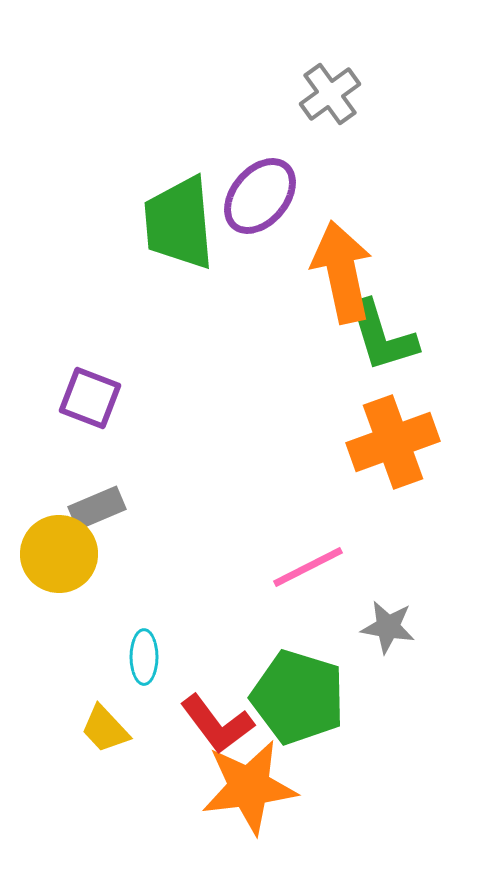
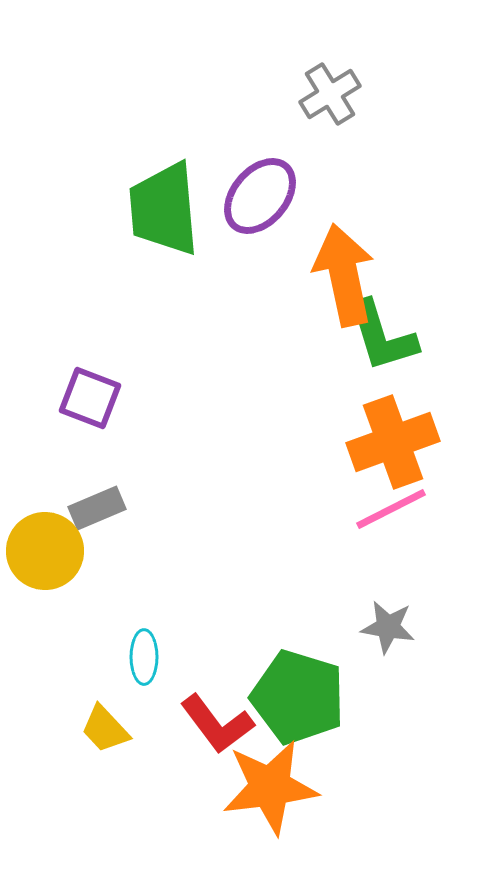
gray cross: rotated 4 degrees clockwise
green trapezoid: moved 15 px left, 14 px up
orange arrow: moved 2 px right, 3 px down
yellow circle: moved 14 px left, 3 px up
pink line: moved 83 px right, 58 px up
orange star: moved 21 px right
